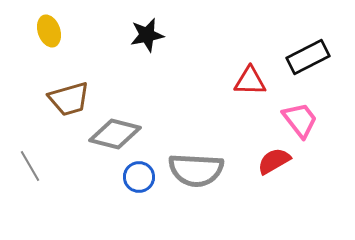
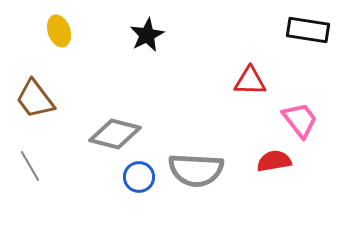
yellow ellipse: moved 10 px right
black star: rotated 16 degrees counterclockwise
black rectangle: moved 27 px up; rotated 36 degrees clockwise
brown trapezoid: moved 34 px left; rotated 69 degrees clockwise
red semicircle: rotated 20 degrees clockwise
